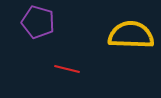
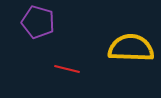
yellow semicircle: moved 13 px down
